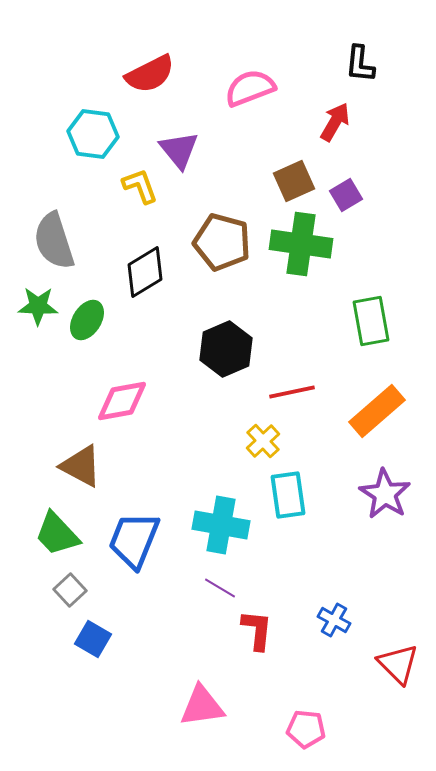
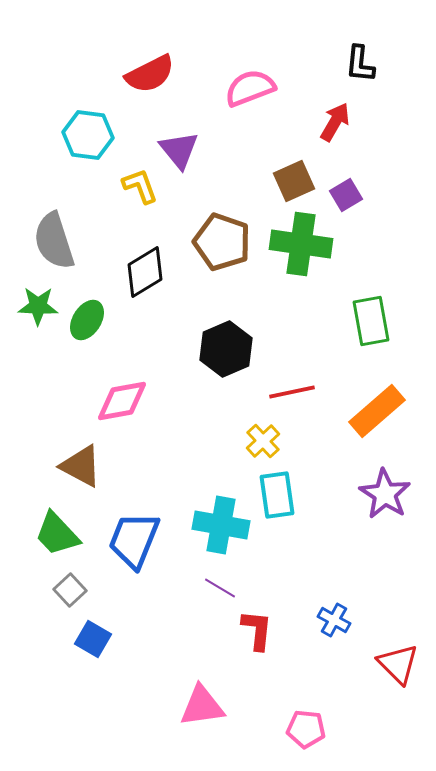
cyan hexagon: moved 5 px left, 1 px down
brown pentagon: rotated 4 degrees clockwise
cyan rectangle: moved 11 px left
